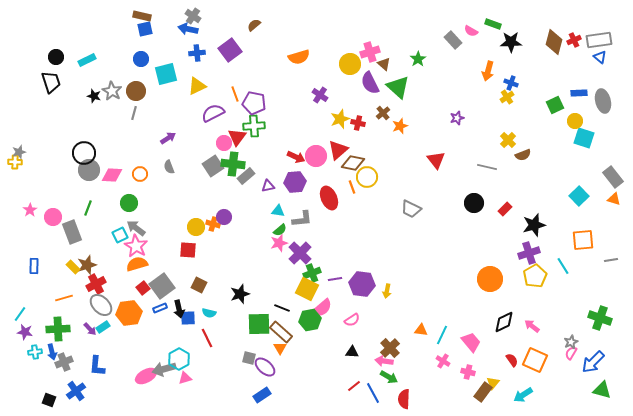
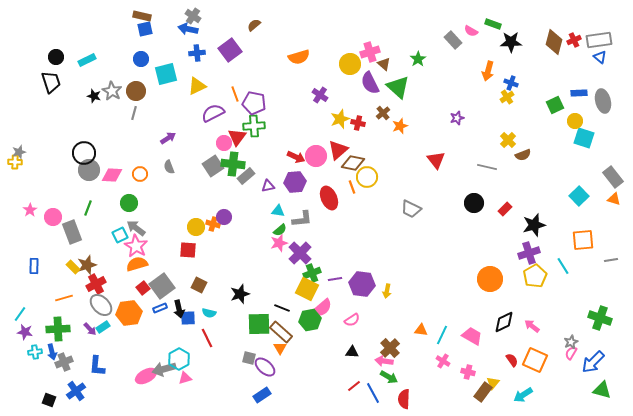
pink trapezoid at (471, 342): moved 1 px right, 6 px up; rotated 20 degrees counterclockwise
